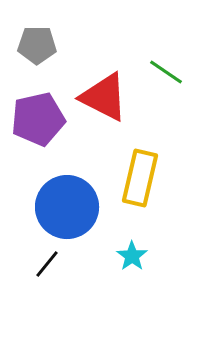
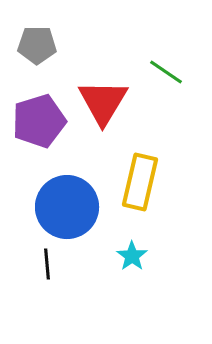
red triangle: moved 1 px left, 5 px down; rotated 34 degrees clockwise
purple pentagon: moved 1 px right, 2 px down; rotated 4 degrees counterclockwise
yellow rectangle: moved 4 px down
black line: rotated 44 degrees counterclockwise
